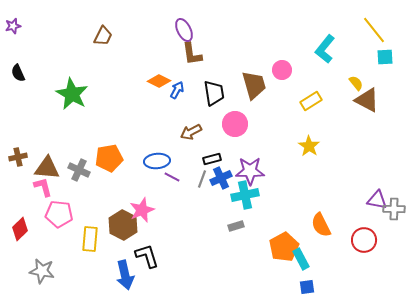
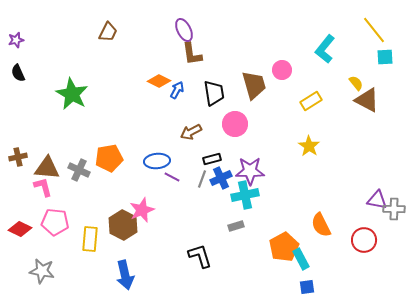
purple star at (13, 26): moved 3 px right, 14 px down
brown trapezoid at (103, 36): moved 5 px right, 4 px up
pink pentagon at (59, 214): moved 4 px left, 8 px down
red diamond at (20, 229): rotated 70 degrees clockwise
black L-shape at (147, 256): moved 53 px right
